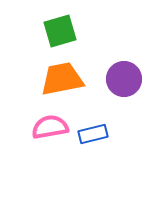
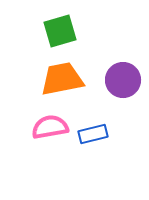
purple circle: moved 1 px left, 1 px down
